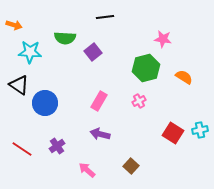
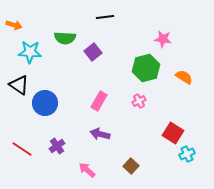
cyan cross: moved 13 px left, 24 px down; rotated 14 degrees counterclockwise
